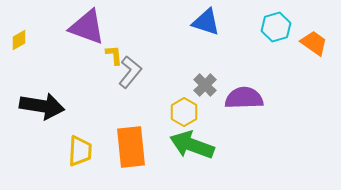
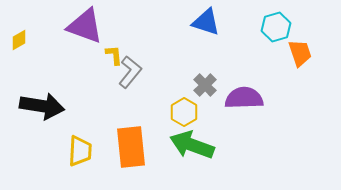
purple triangle: moved 2 px left, 1 px up
orange trapezoid: moved 14 px left, 10 px down; rotated 36 degrees clockwise
